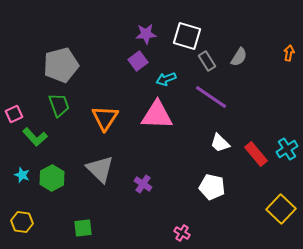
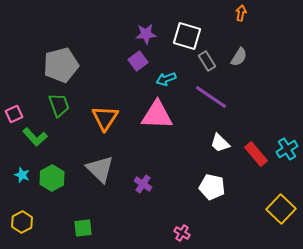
orange arrow: moved 48 px left, 40 px up
yellow hexagon: rotated 25 degrees clockwise
